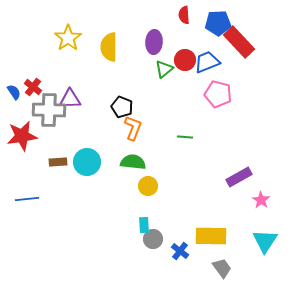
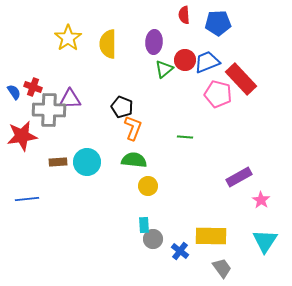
red rectangle: moved 2 px right, 37 px down
yellow semicircle: moved 1 px left, 3 px up
red cross: rotated 18 degrees counterclockwise
green semicircle: moved 1 px right, 2 px up
